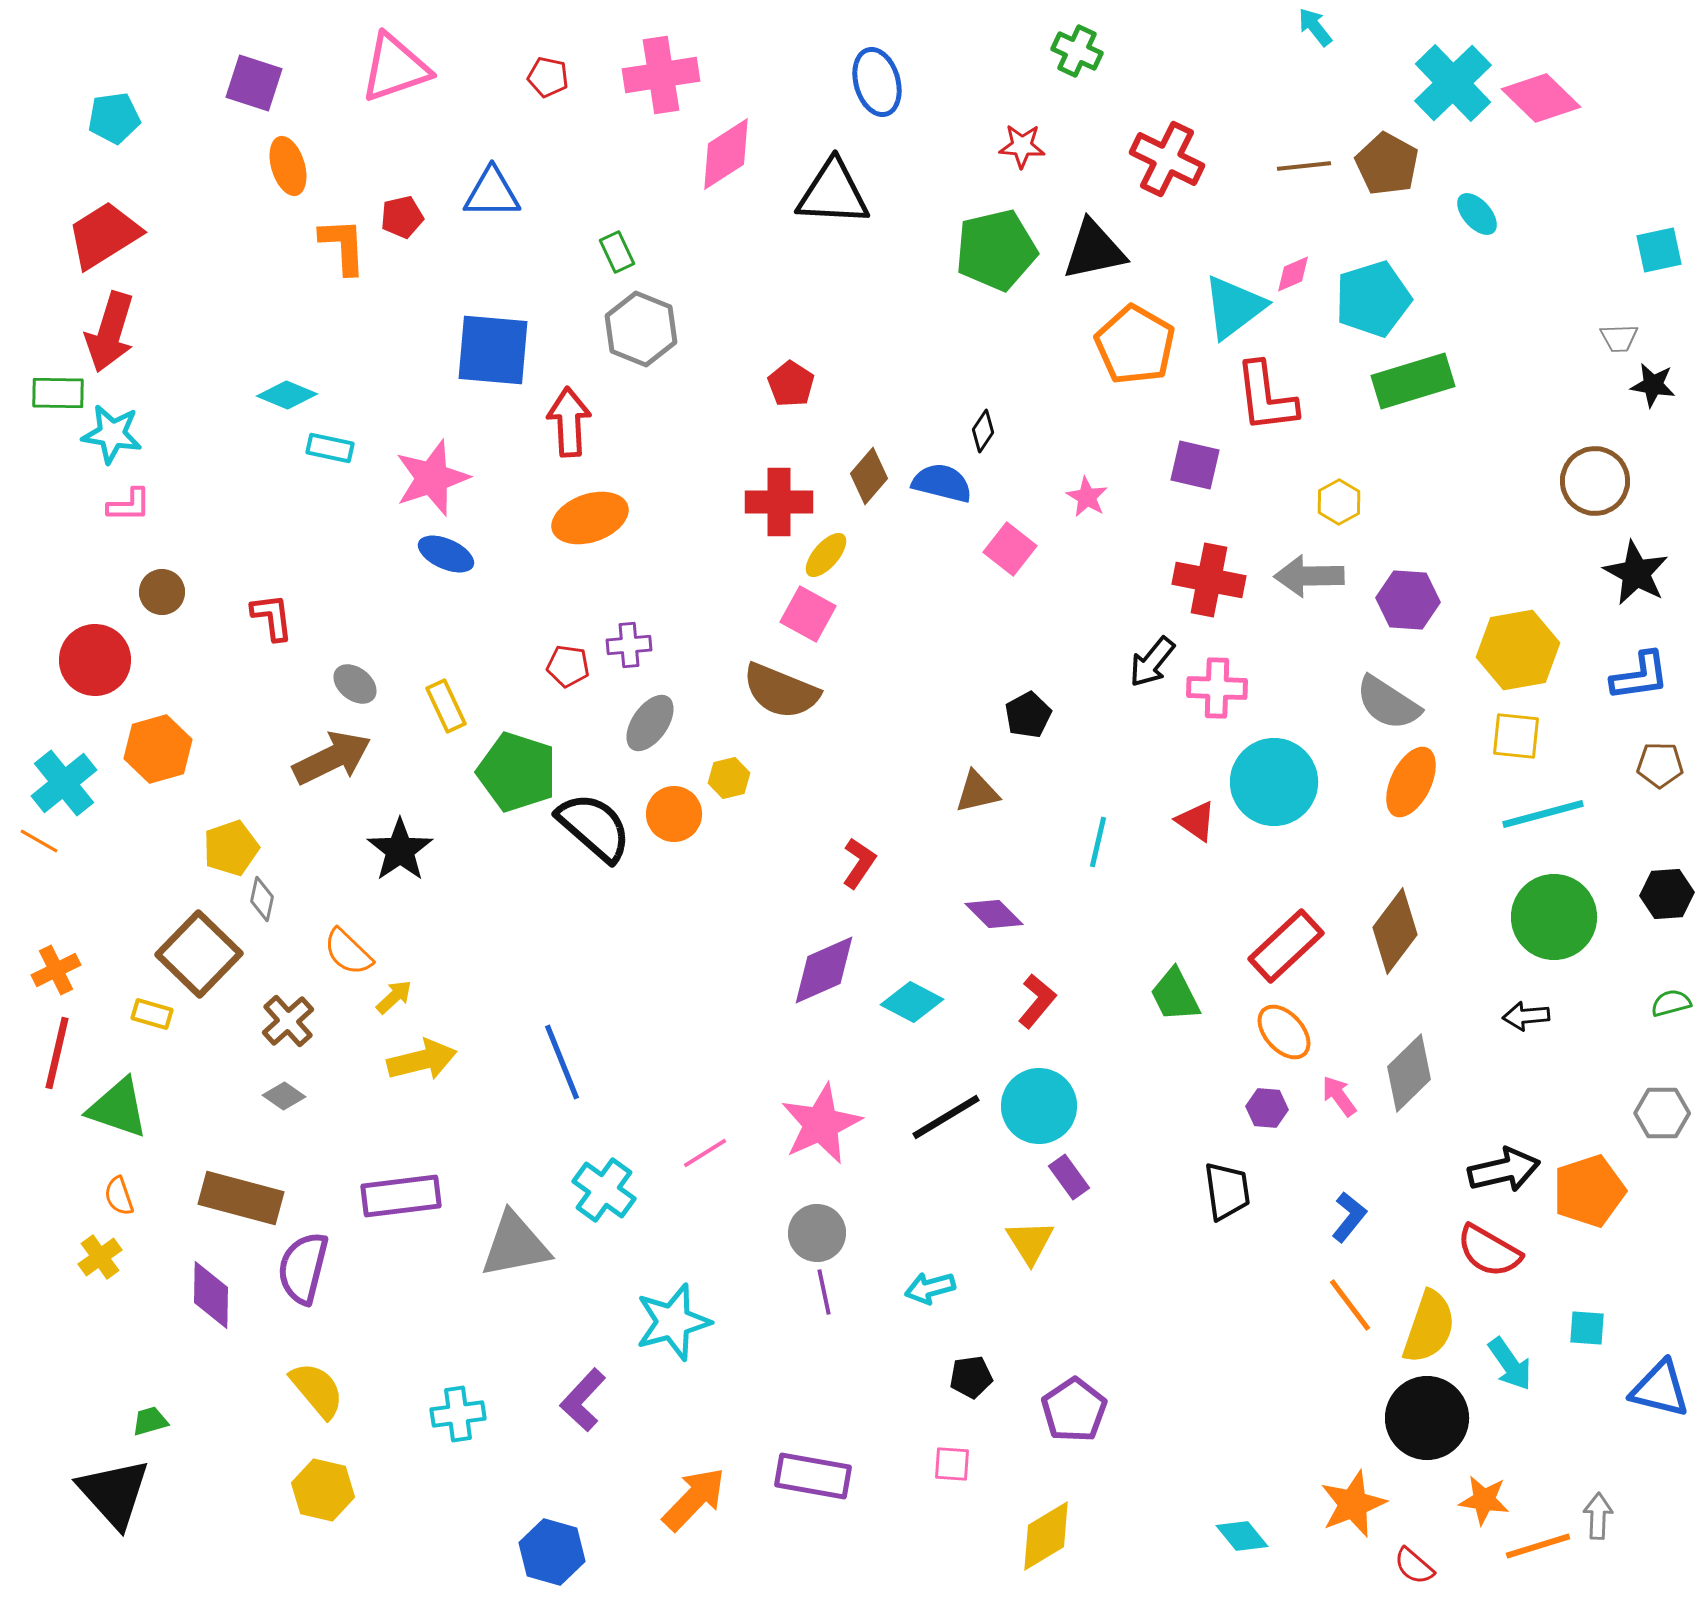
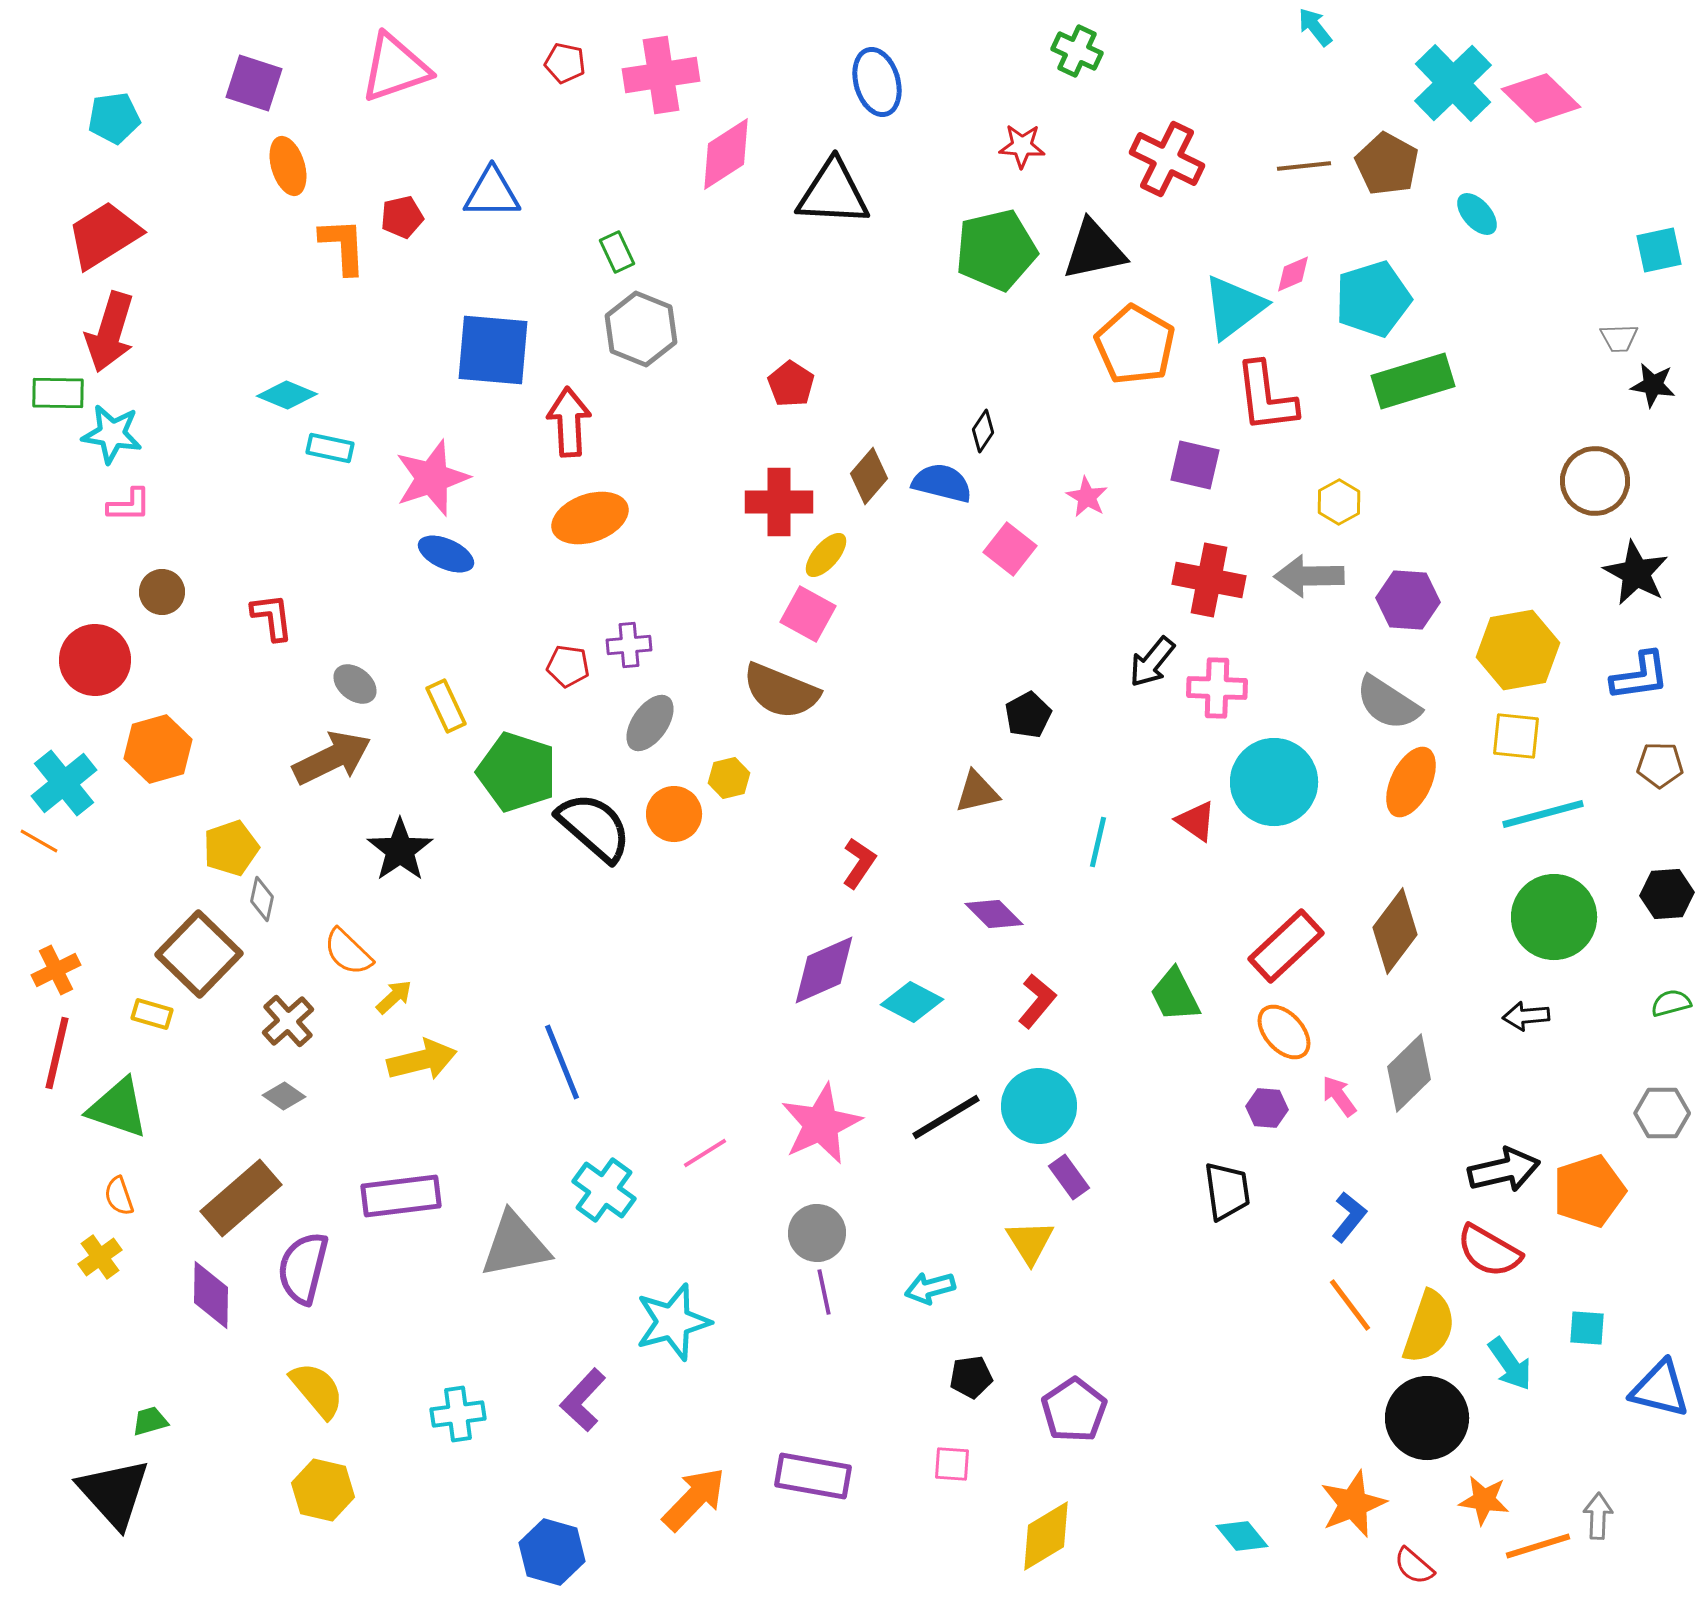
red pentagon at (548, 77): moved 17 px right, 14 px up
brown rectangle at (241, 1198): rotated 56 degrees counterclockwise
